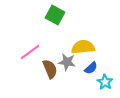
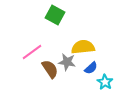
pink line: moved 2 px right
brown semicircle: rotated 12 degrees counterclockwise
